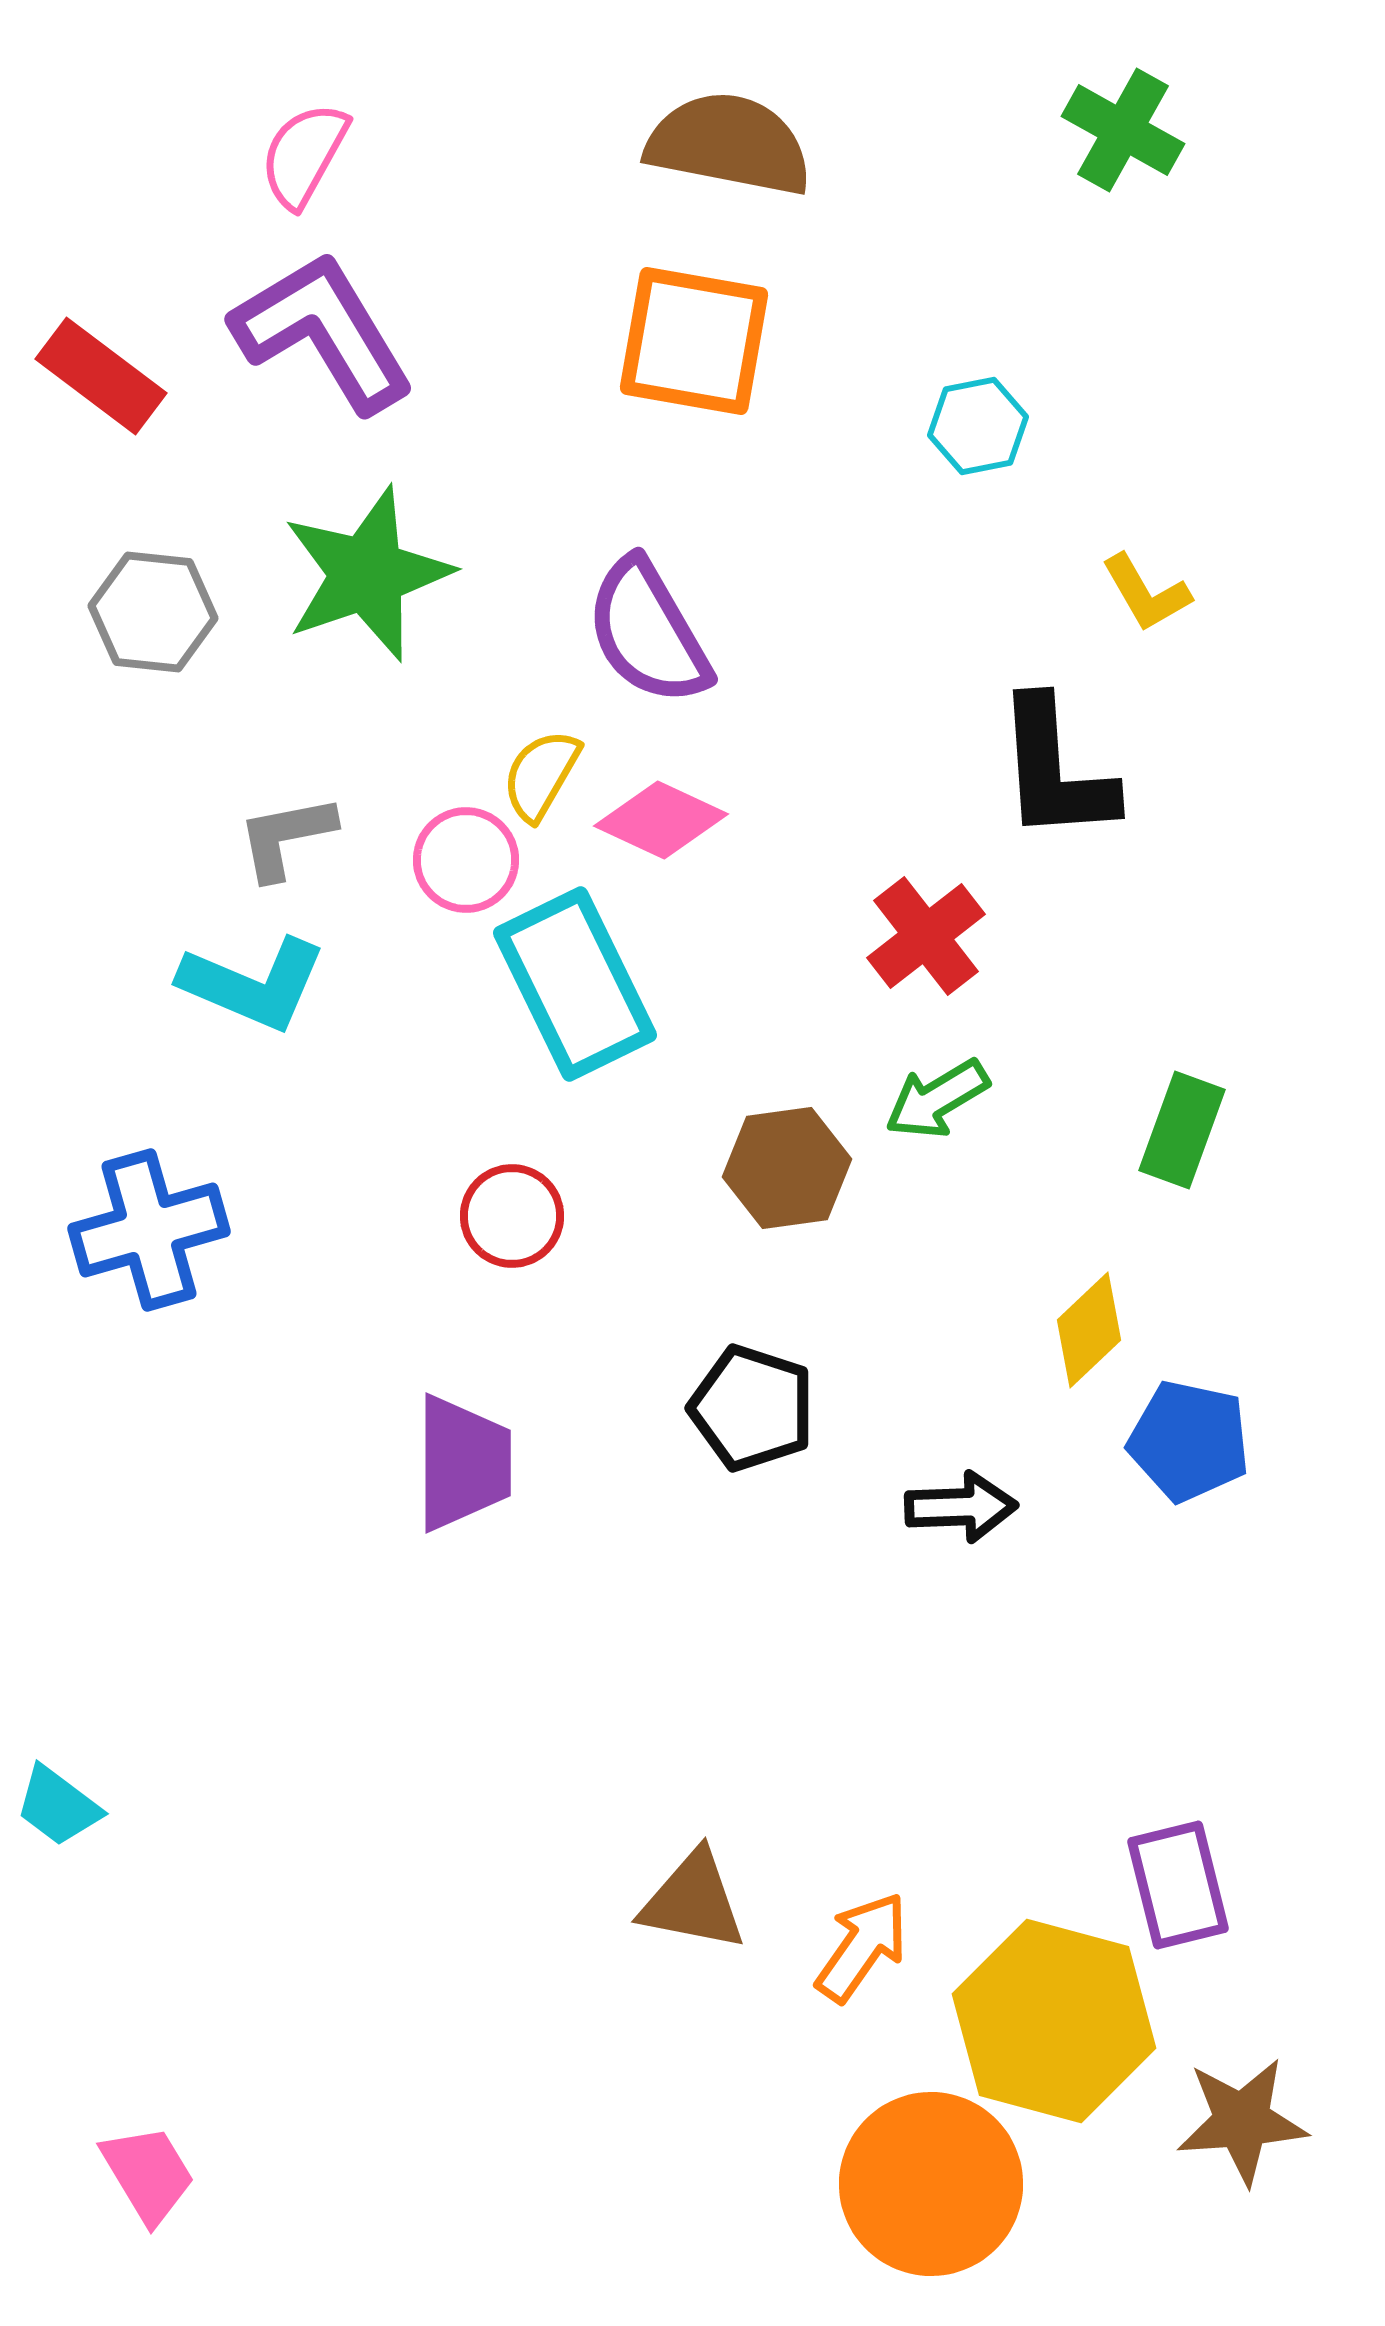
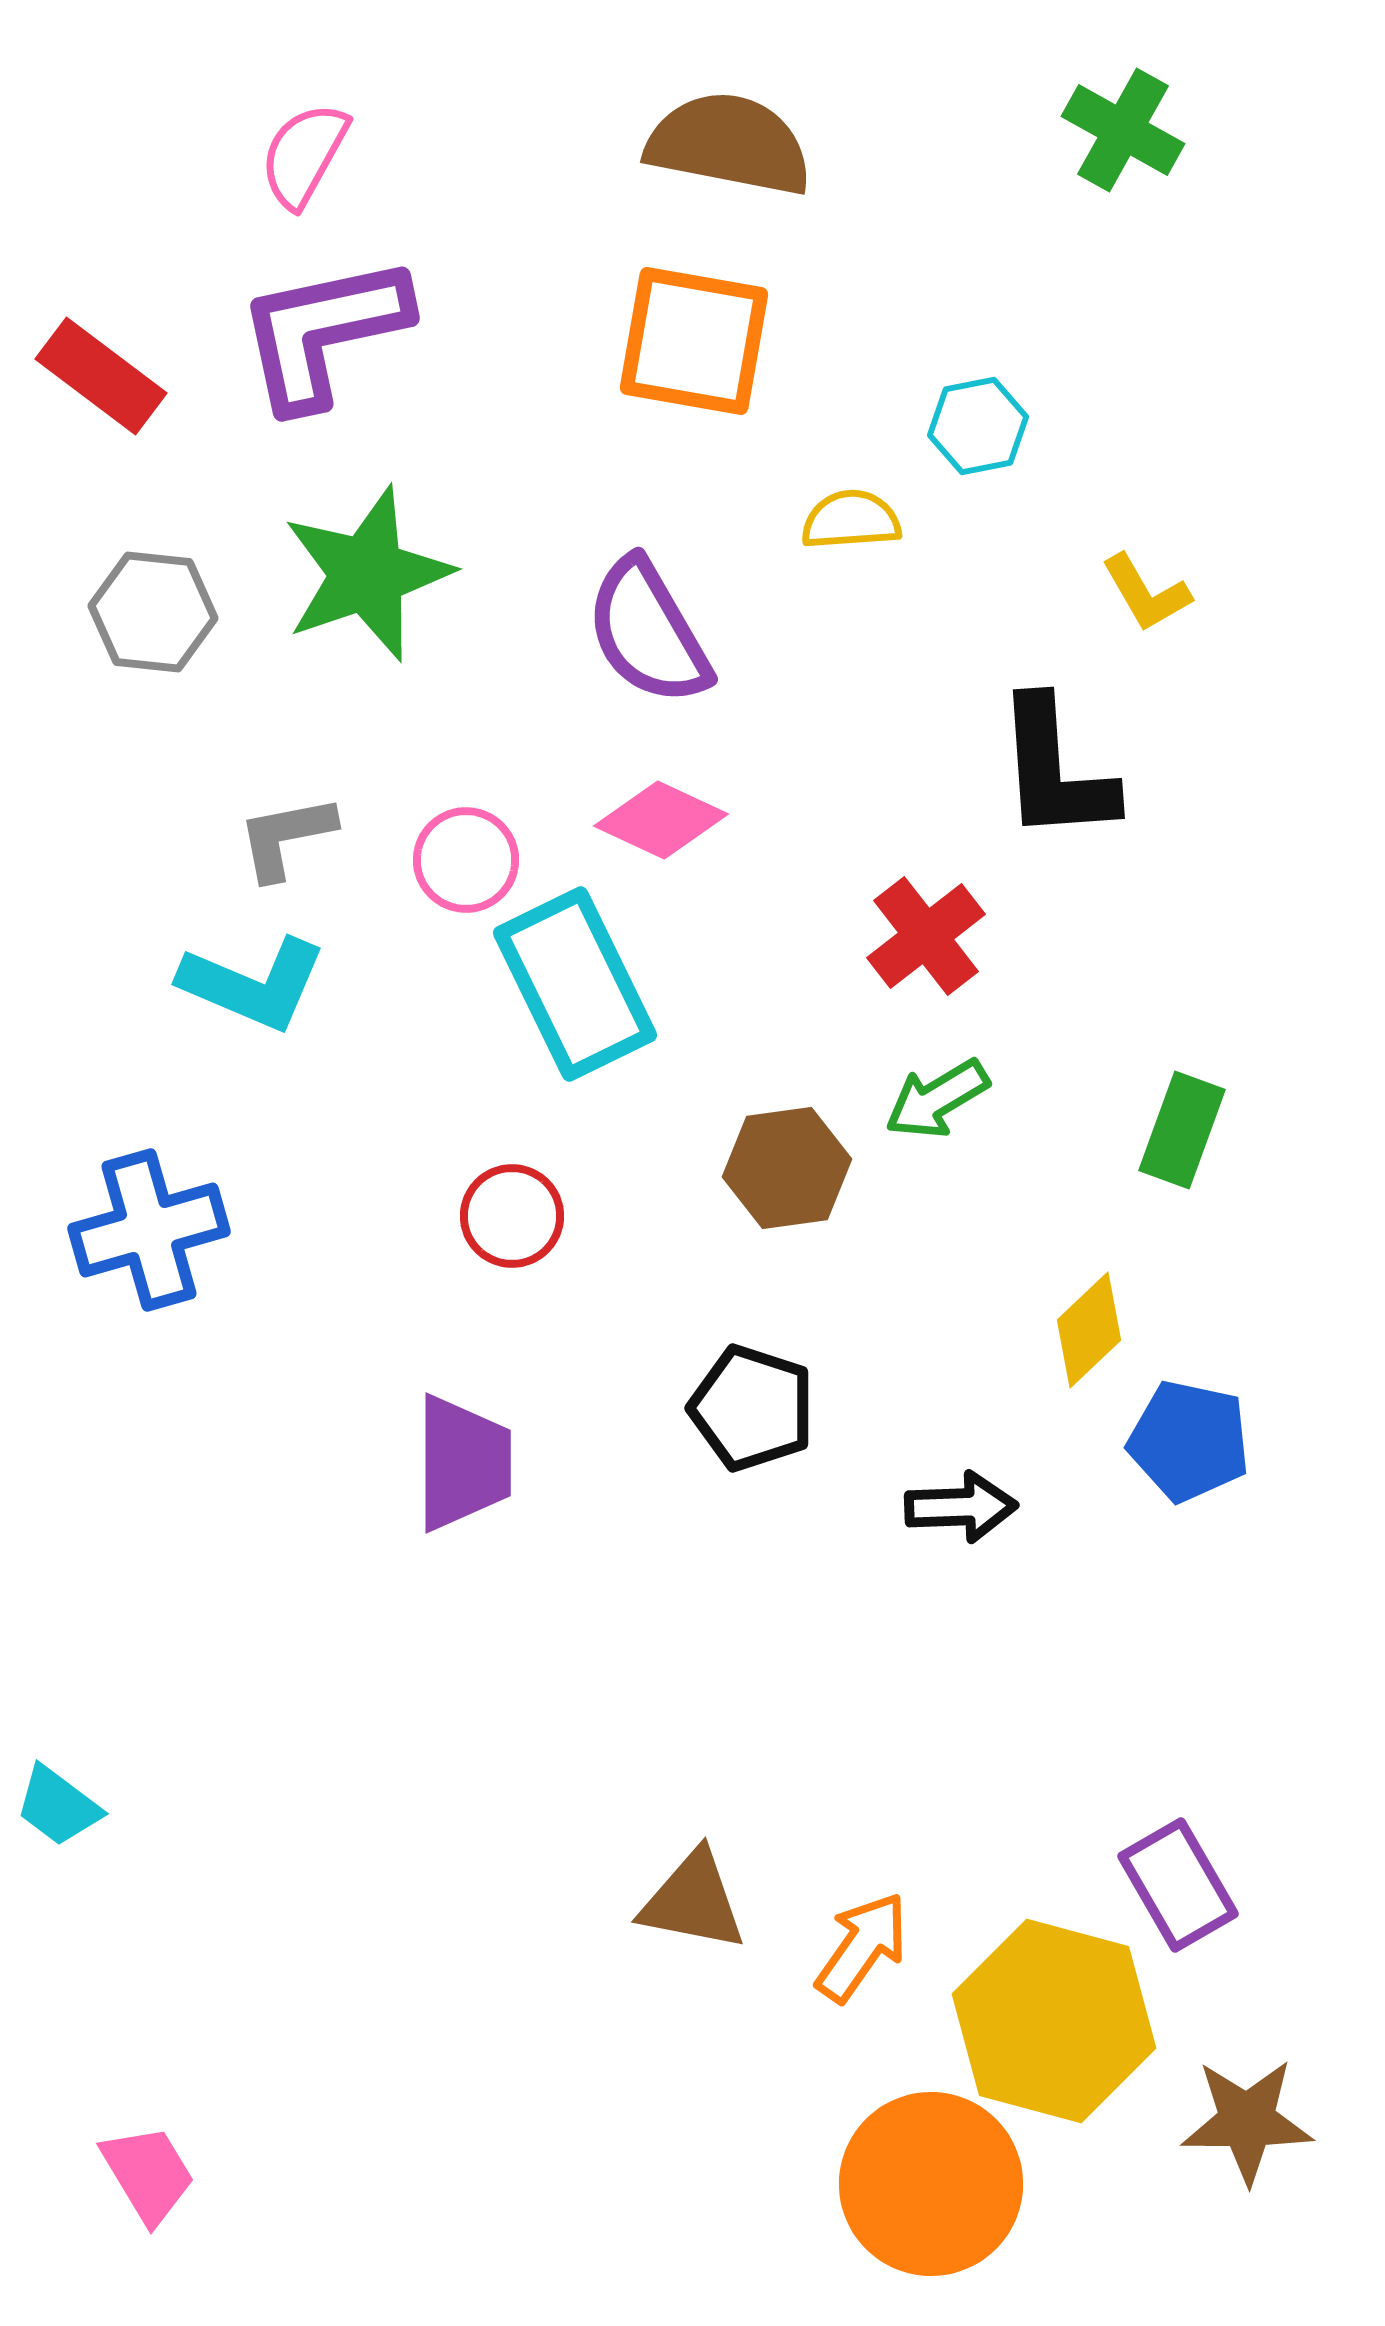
purple L-shape: rotated 71 degrees counterclockwise
yellow semicircle: moved 310 px right, 255 px up; rotated 56 degrees clockwise
purple rectangle: rotated 16 degrees counterclockwise
brown star: moved 5 px right; rotated 4 degrees clockwise
